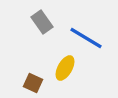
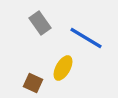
gray rectangle: moved 2 px left, 1 px down
yellow ellipse: moved 2 px left
